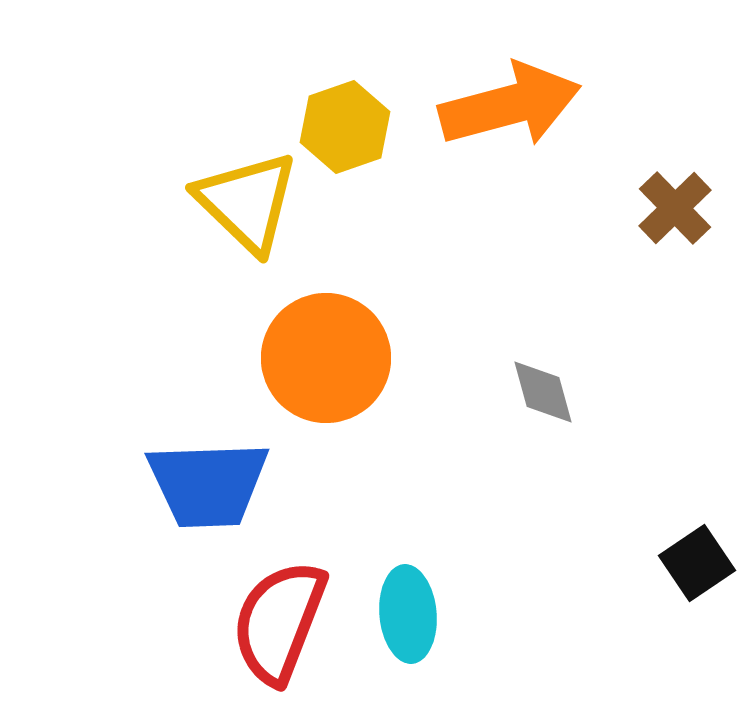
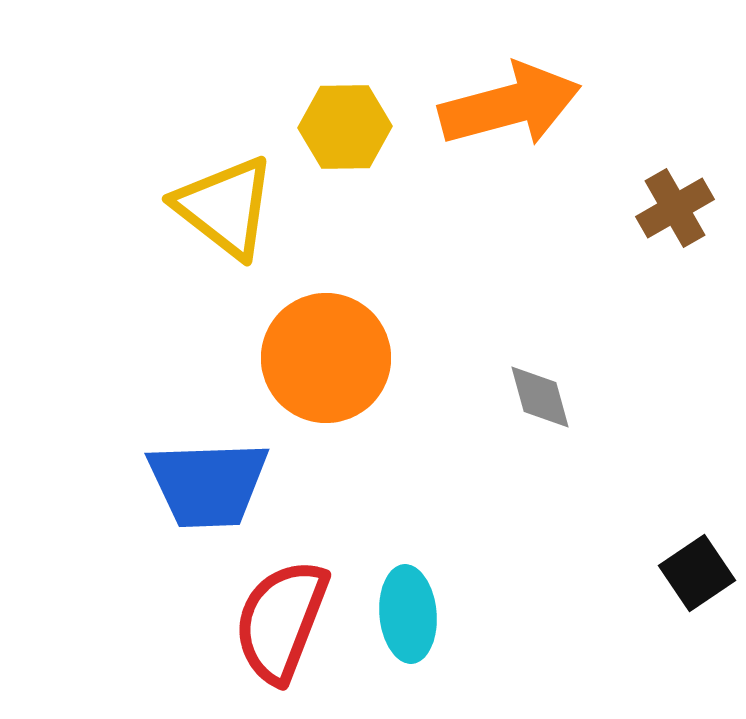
yellow hexagon: rotated 18 degrees clockwise
yellow triangle: moved 22 px left, 5 px down; rotated 6 degrees counterclockwise
brown cross: rotated 14 degrees clockwise
gray diamond: moved 3 px left, 5 px down
black square: moved 10 px down
red semicircle: moved 2 px right, 1 px up
